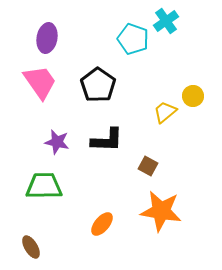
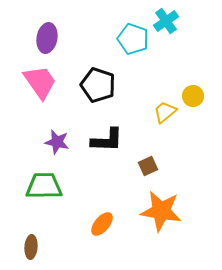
black pentagon: rotated 16 degrees counterclockwise
brown square: rotated 36 degrees clockwise
brown ellipse: rotated 35 degrees clockwise
